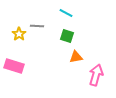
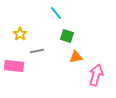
cyan line: moved 10 px left; rotated 24 degrees clockwise
gray line: moved 25 px down; rotated 16 degrees counterclockwise
yellow star: moved 1 px right
pink rectangle: rotated 12 degrees counterclockwise
